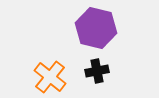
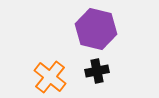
purple hexagon: moved 1 px down
